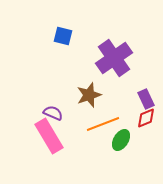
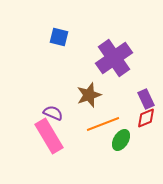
blue square: moved 4 px left, 1 px down
